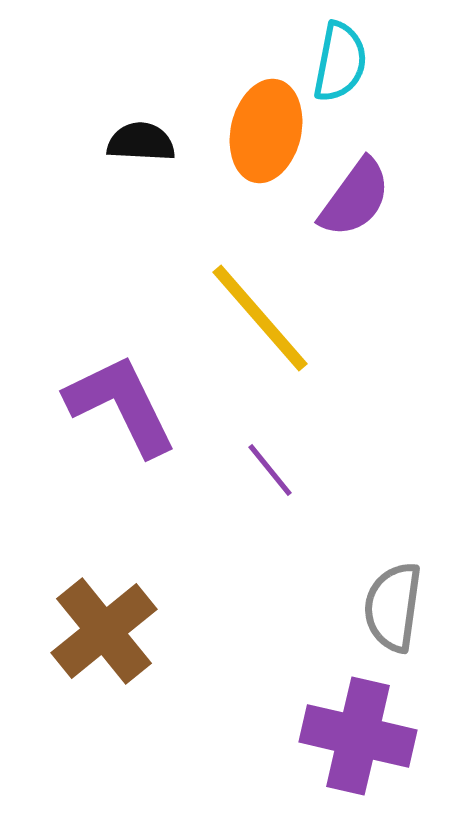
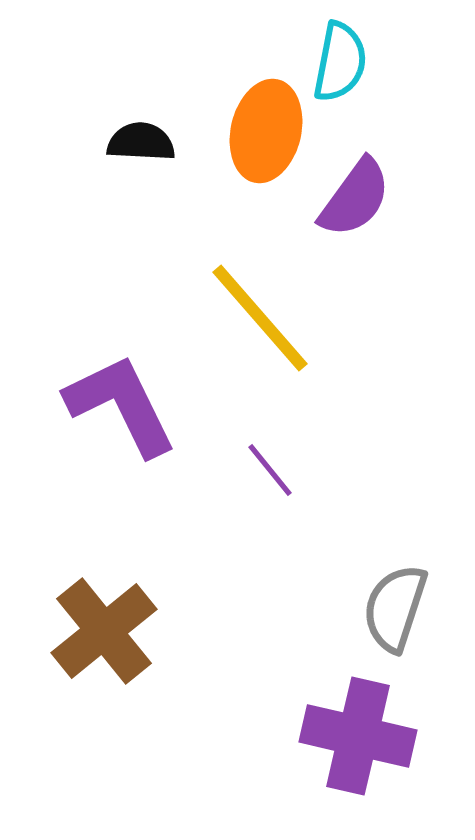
gray semicircle: moved 2 px right, 1 px down; rotated 10 degrees clockwise
